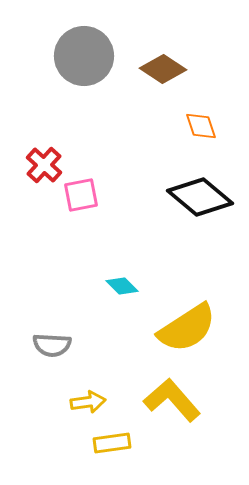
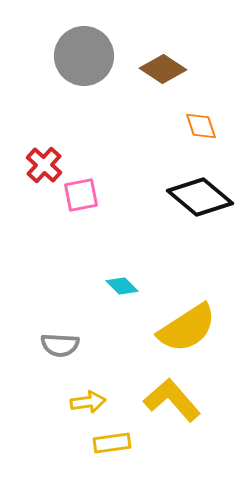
gray semicircle: moved 8 px right
